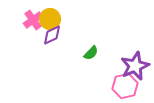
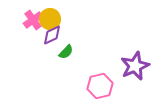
green semicircle: moved 25 px left, 1 px up
pink hexagon: moved 25 px left
